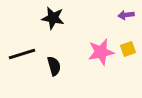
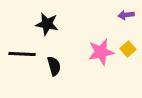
black star: moved 6 px left, 6 px down
yellow square: rotated 21 degrees counterclockwise
black line: rotated 20 degrees clockwise
